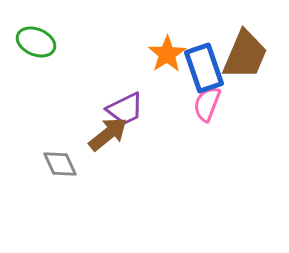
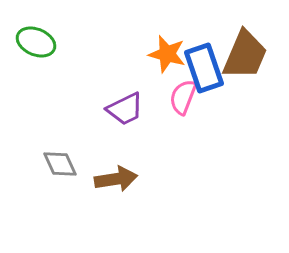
orange star: rotated 24 degrees counterclockwise
pink semicircle: moved 24 px left, 7 px up
brown arrow: moved 8 px right, 45 px down; rotated 30 degrees clockwise
